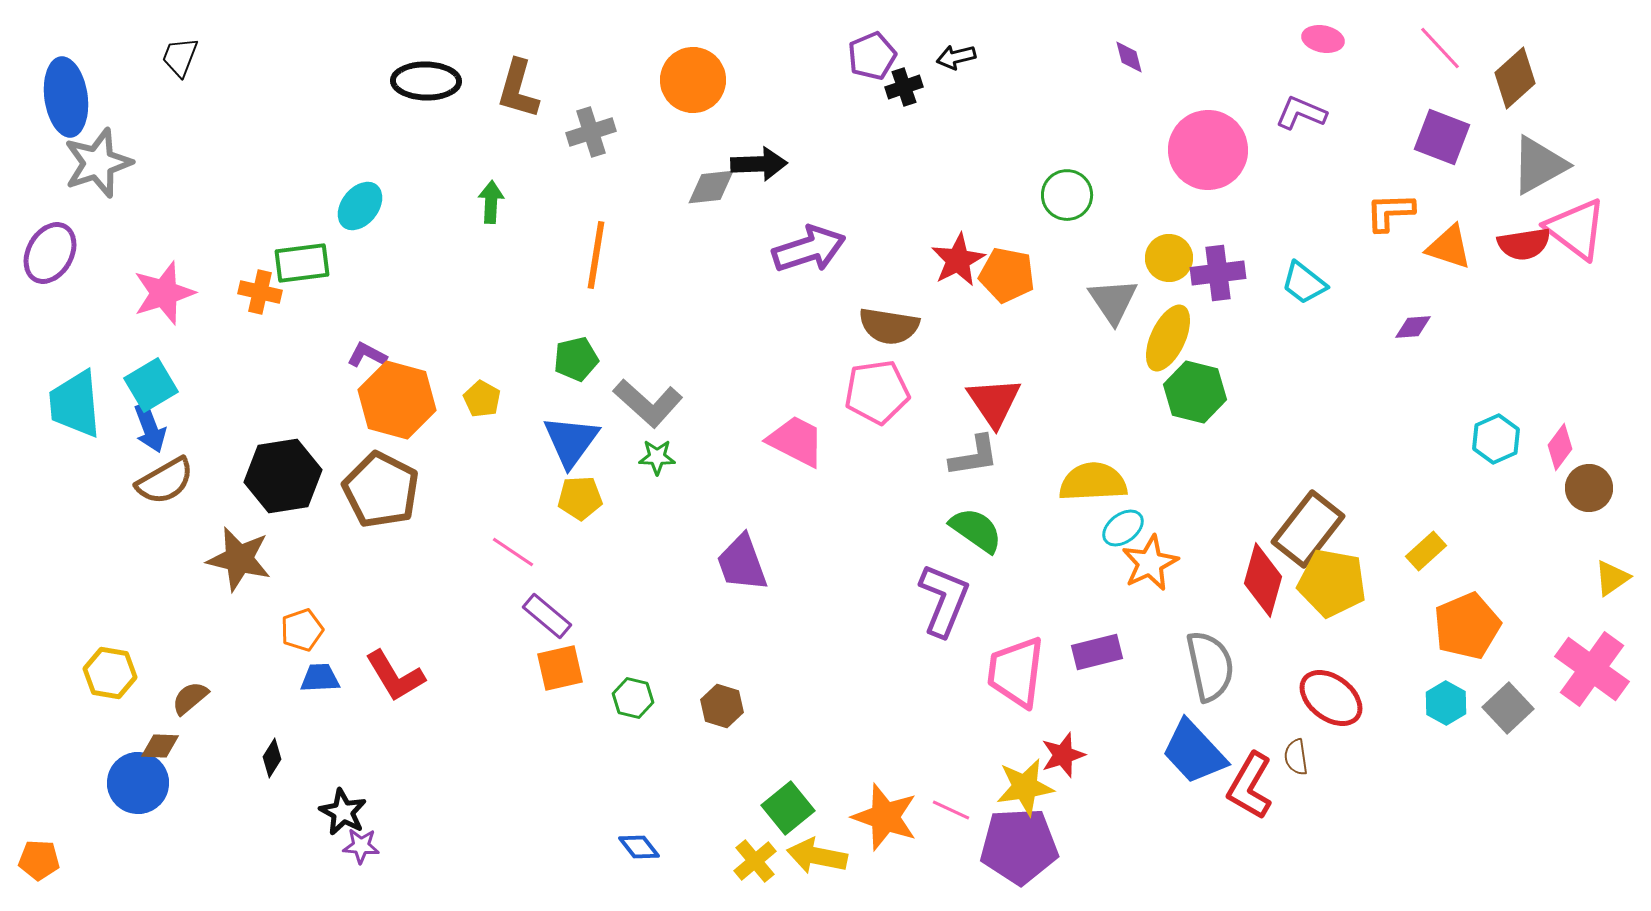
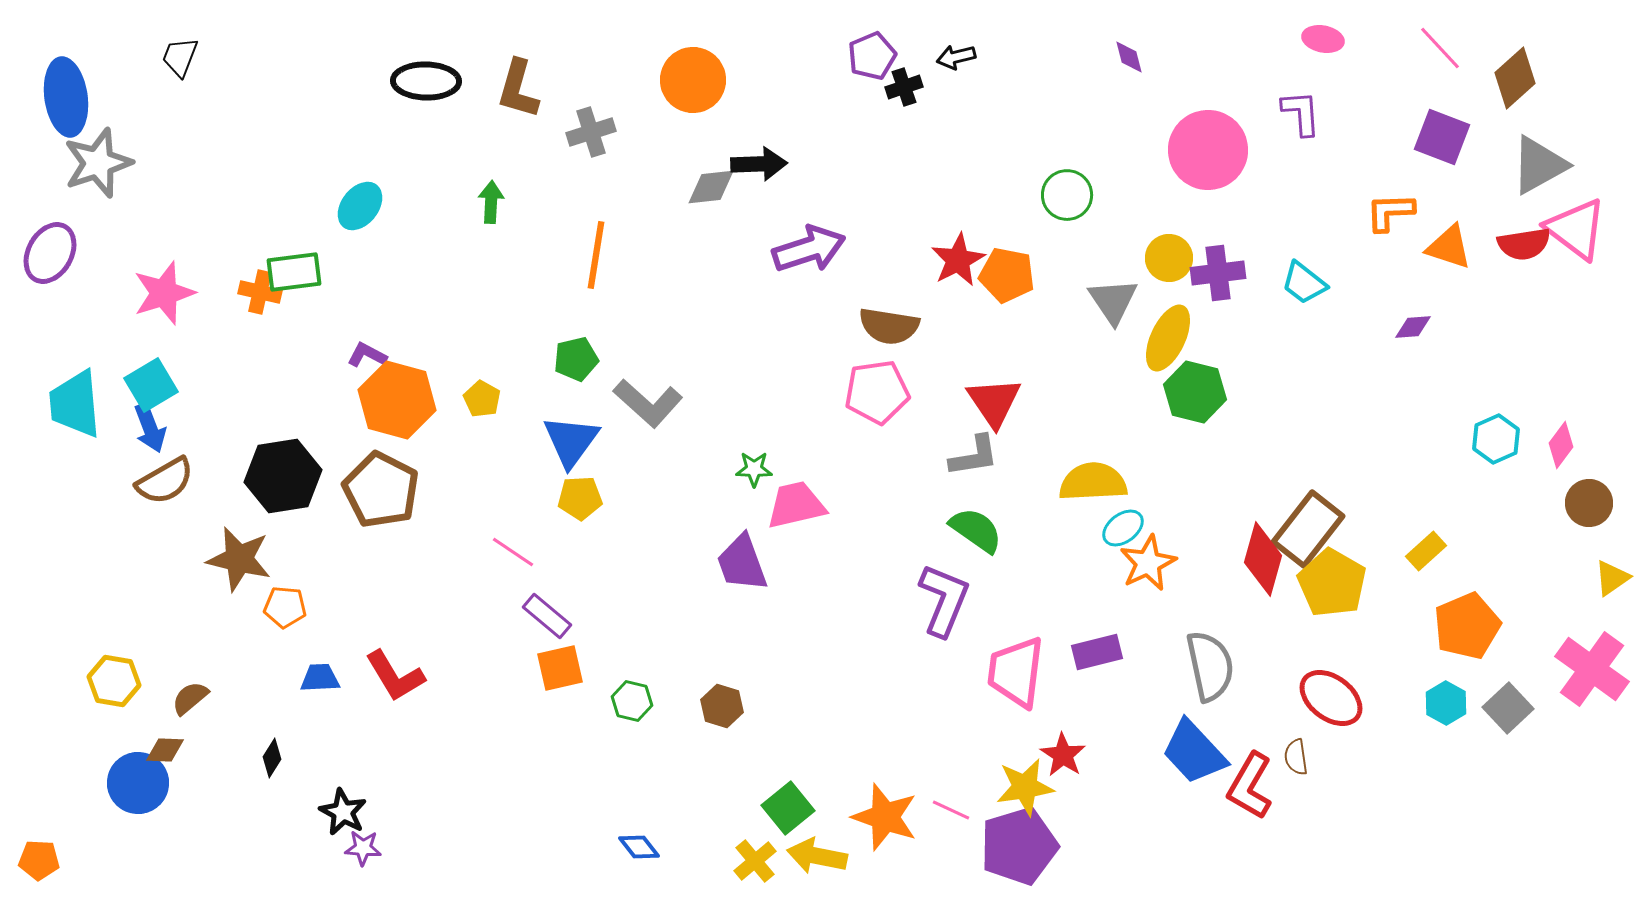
purple L-shape at (1301, 113): rotated 63 degrees clockwise
green rectangle at (302, 263): moved 8 px left, 9 px down
pink trapezoid at (796, 441): moved 64 px down; rotated 40 degrees counterclockwise
pink diamond at (1560, 447): moved 1 px right, 2 px up
green star at (657, 457): moved 97 px right, 12 px down
brown circle at (1589, 488): moved 15 px down
orange star at (1150, 563): moved 2 px left
red diamond at (1263, 580): moved 21 px up
yellow pentagon at (1332, 583): rotated 20 degrees clockwise
orange pentagon at (302, 630): moved 17 px left, 23 px up; rotated 24 degrees clockwise
yellow hexagon at (110, 673): moved 4 px right, 8 px down
green hexagon at (633, 698): moved 1 px left, 3 px down
brown diamond at (160, 746): moved 5 px right, 4 px down
red star at (1063, 755): rotated 21 degrees counterclockwise
purple star at (361, 846): moved 2 px right, 2 px down
purple pentagon at (1019, 846): rotated 14 degrees counterclockwise
